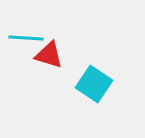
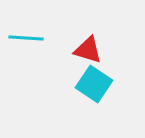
red triangle: moved 39 px right, 5 px up
